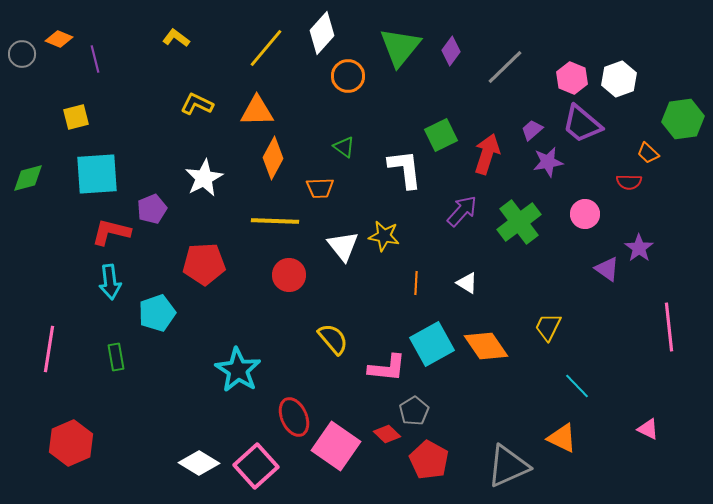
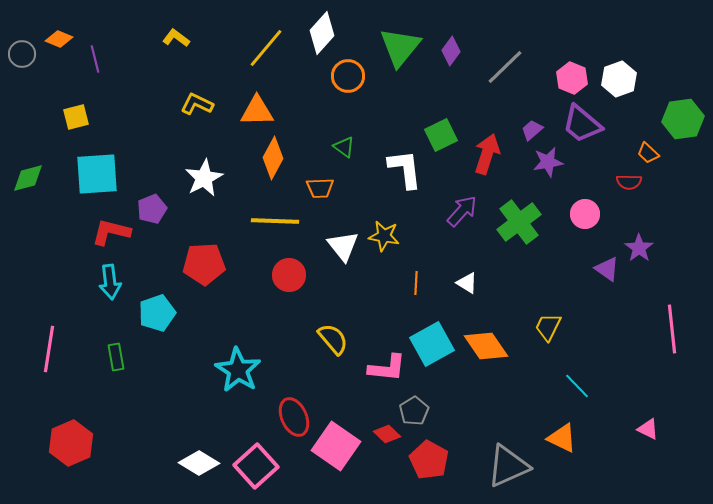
pink line at (669, 327): moved 3 px right, 2 px down
